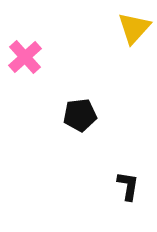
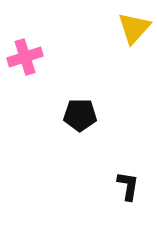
pink cross: rotated 24 degrees clockwise
black pentagon: rotated 8 degrees clockwise
